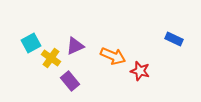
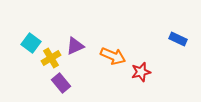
blue rectangle: moved 4 px right
cyan square: rotated 24 degrees counterclockwise
yellow cross: rotated 24 degrees clockwise
red star: moved 1 px right, 1 px down; rotated 30 degrees counterclockwise
purple rectangle: moved 9 px left, 2 px down
